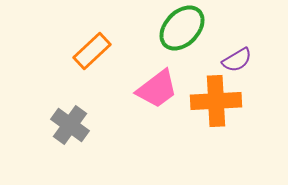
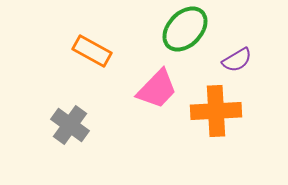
green ellipse: moved 3 px right, 1 px down
orange rectangle: rotated 72 degrees clockwise
pink trapezoid: rotated 9 degrees counterclockwise
orange cross: moved 10 px down
